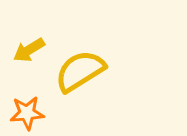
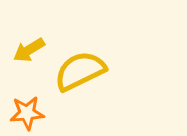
yellow semicircle: rotated 6 degrees clockwise
